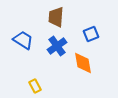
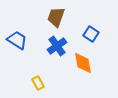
brown trapezoid: rotated 15 degrees clockwise
blue square: rotated 35 degrees counterclockwise
blue trapezoid: moved 6 px left
yellow rectangle: moved 3 px right, 3 px up
